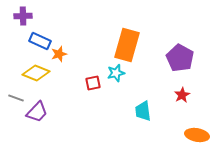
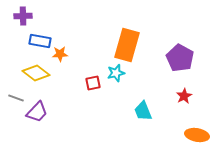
blue rectangle: rotated 15 degrees counterclockwise
orange star: moved 1 px right; rotated 14 degrees clockwise
yellow diamond: rotated 16 degrees clockwise
red star: moved 2 px right, 1 px down
cyan trapezoid: rotated 15 degrees counterclockwise
